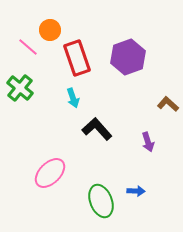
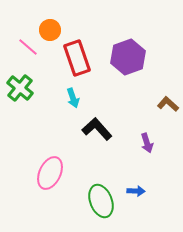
purple arrow: moved 1 px left, 1 px down
pink ellipse: rotated 20 degrees counterclockwise
